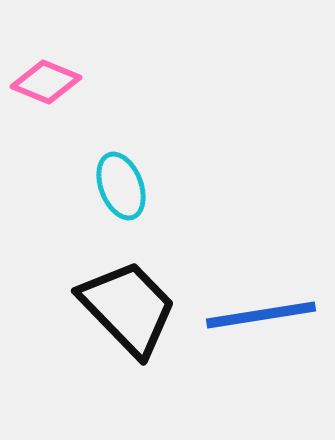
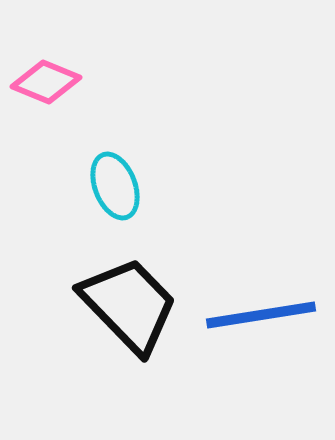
cyan ellipse: moved 6 px left
black trapezoid: moved 1 px right, 3 px up
